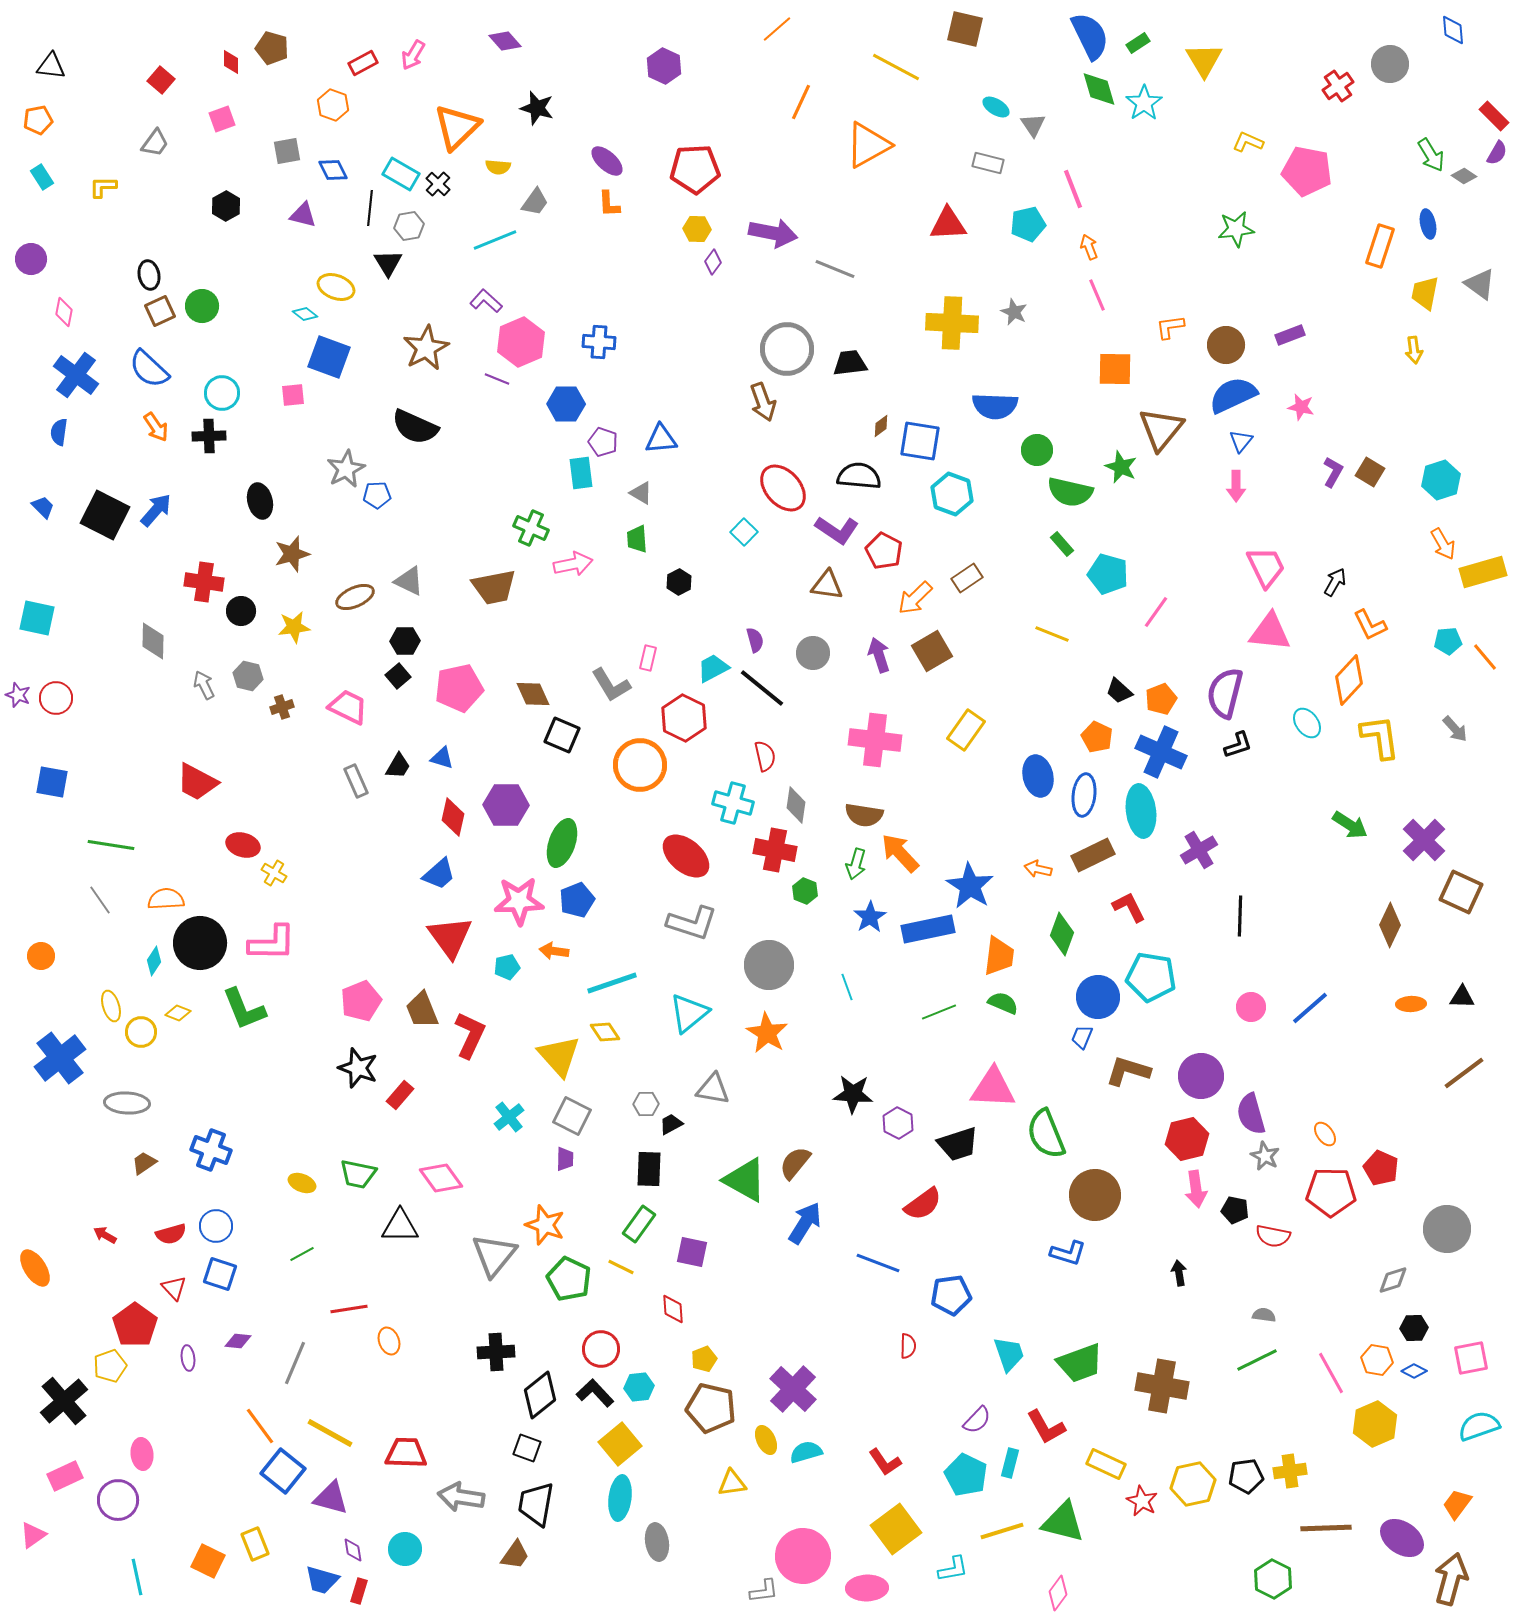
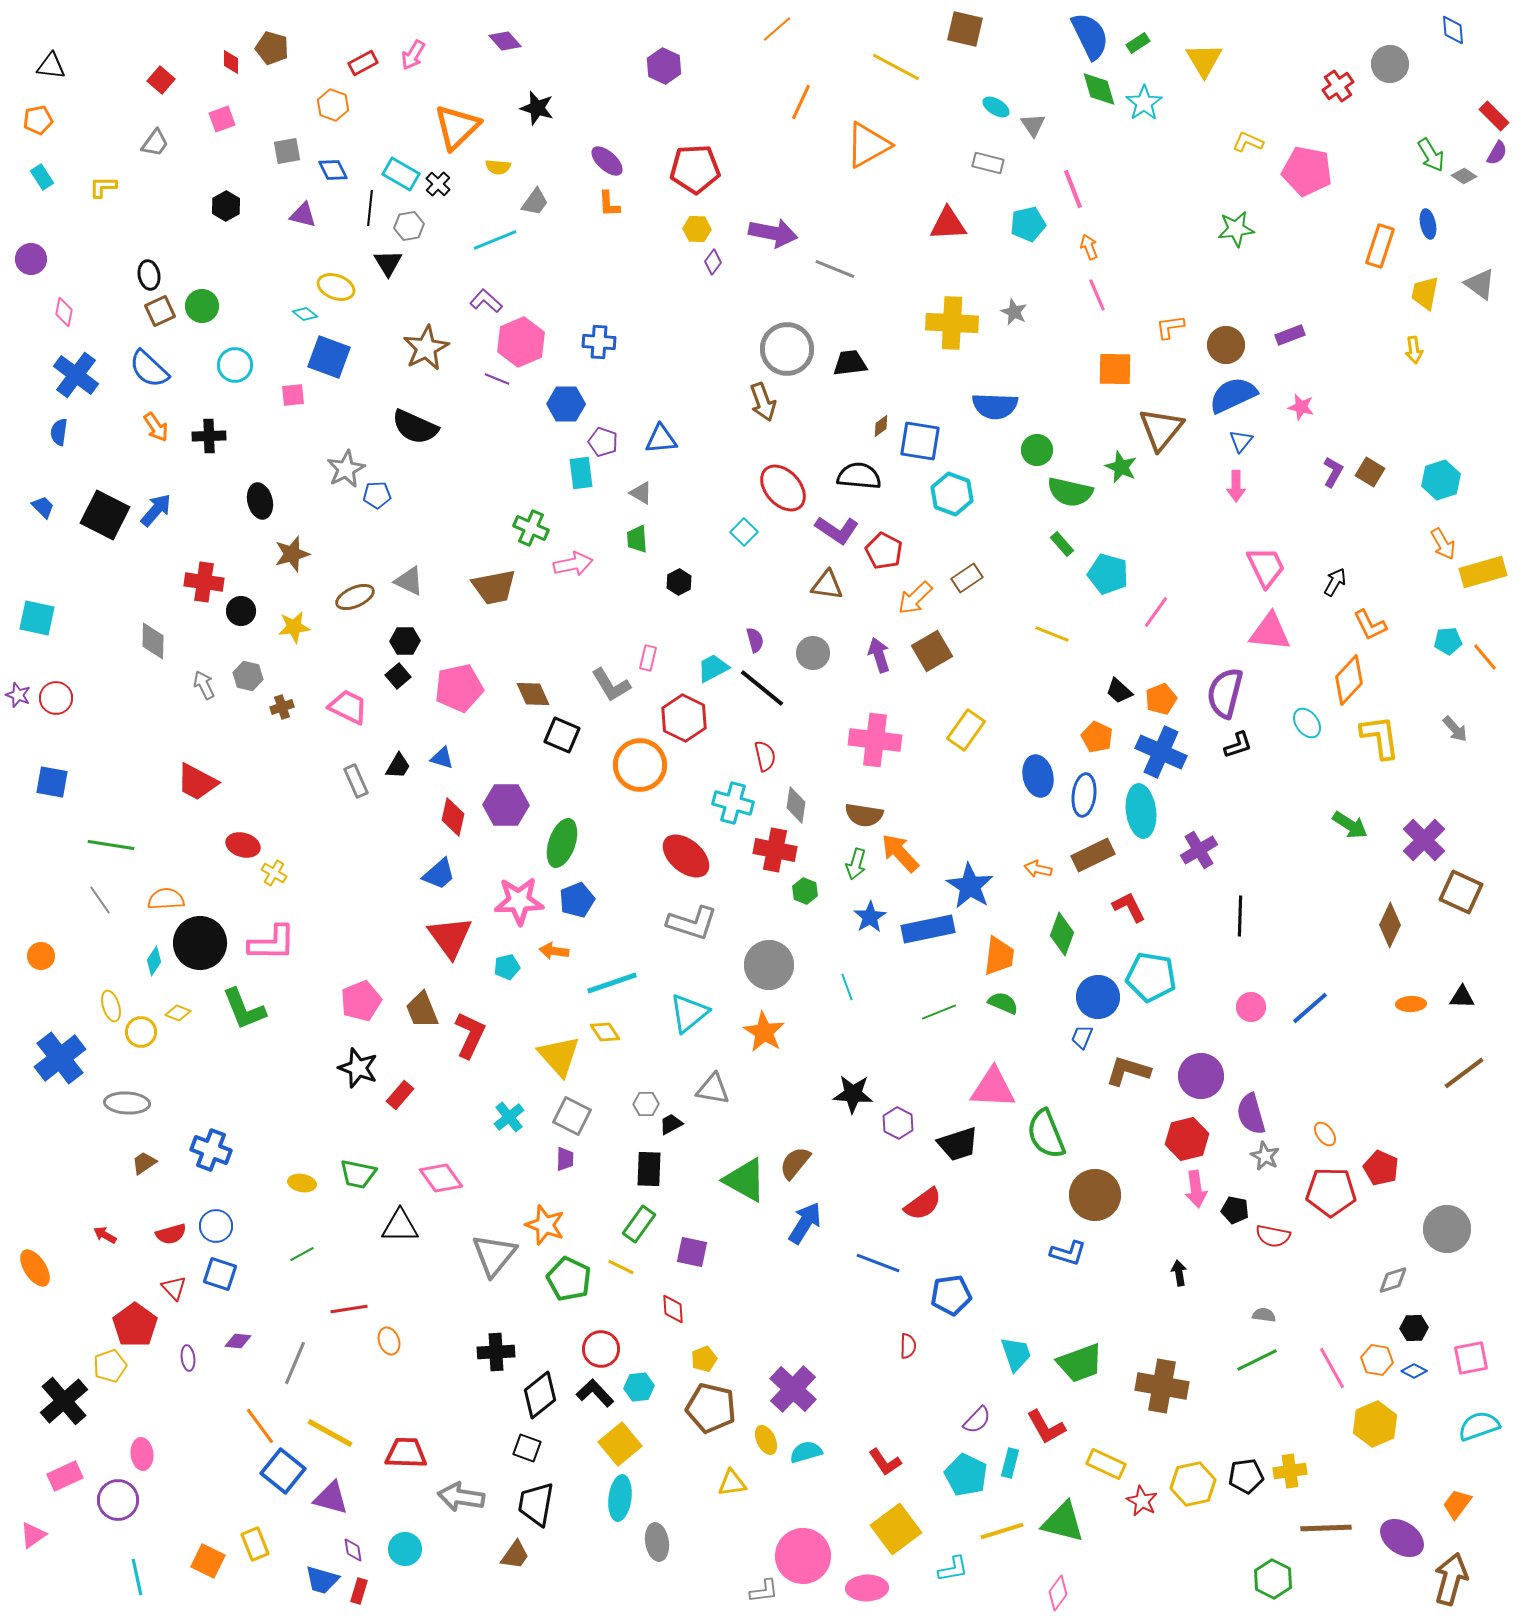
cyan circle at (222, 393): moved 13 px right, 28 px up
orange star at (767, 1033): moved 3 px left, 1 px up
yellow ellipse at (302, 1183): rotated 12 degrees counterclockwise
cyan trapezoid at (1009, 1354): moved 7 px right
pink line at (1331, 1373): moved 1 px right, 5 px up
